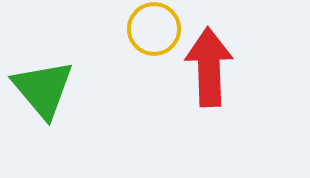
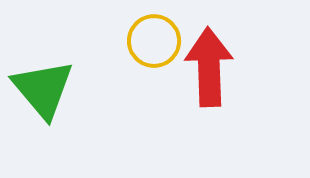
yellow circle: moved 12 px down
